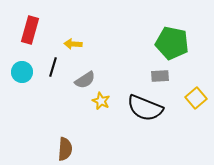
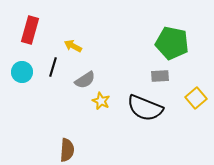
yellow arrow: moved 2 px down; rotated 24 degrees clockwise
brown semicircle: moved 2 px right, 1 px down
